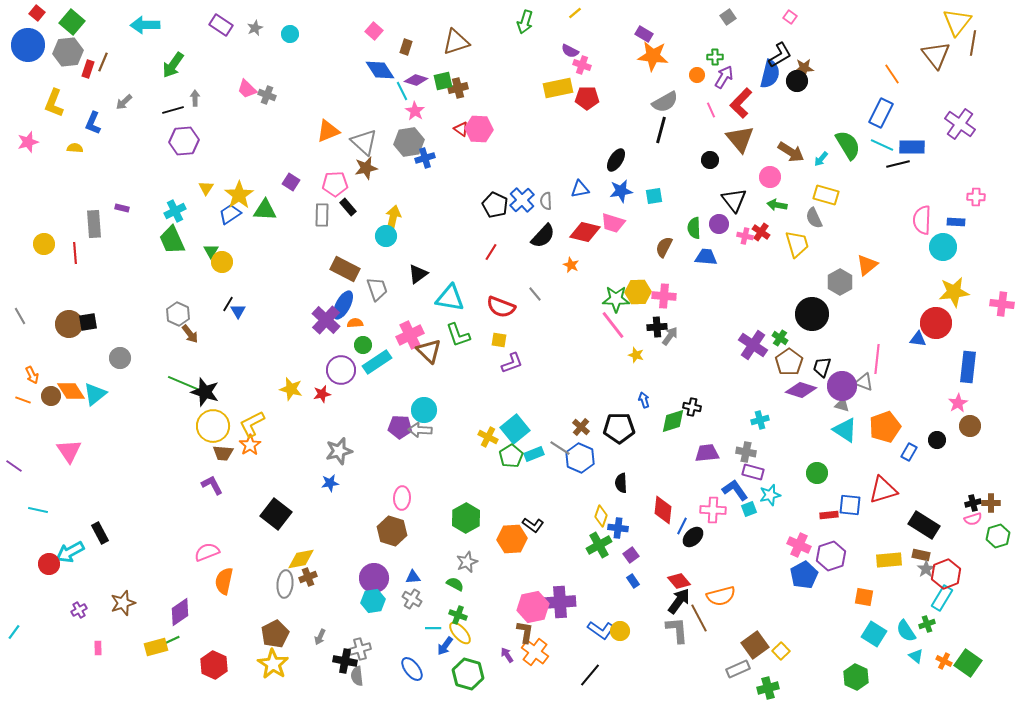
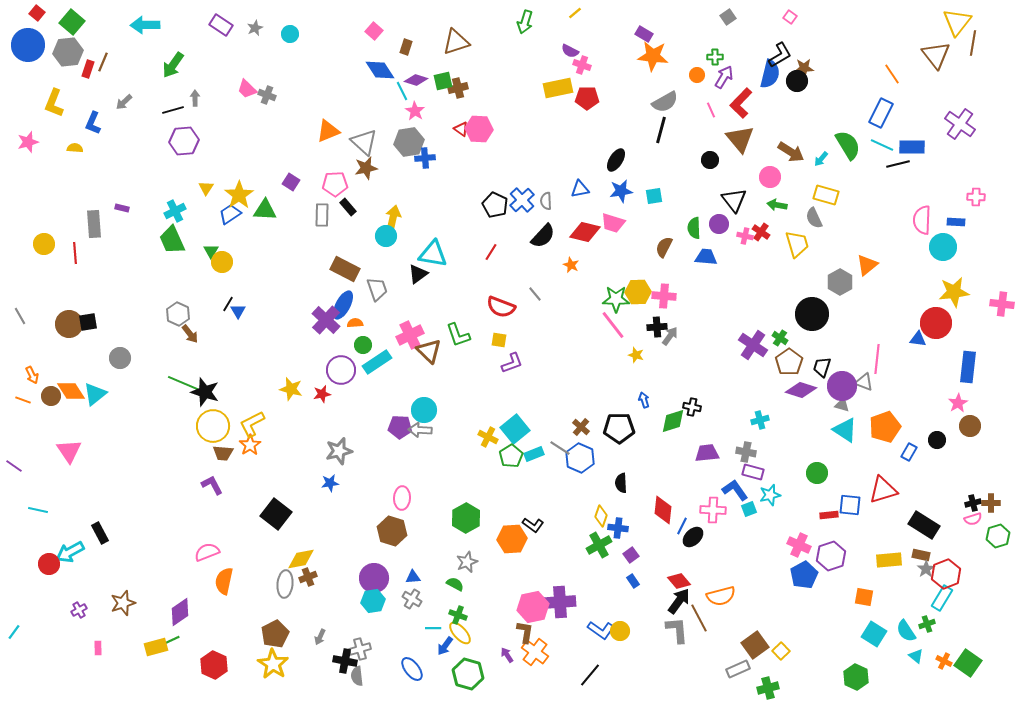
blue cross at (425, 158): rotated 12 degrees clockwise
cyan triangle at (450, 298): moved 17 px left, 44 px up
